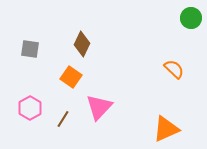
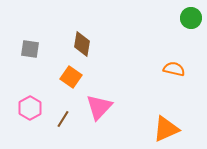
brown diamond: rotated 15 degrees counterclockwise
orange semicircle: rotated 30 degrees counterclockwise
